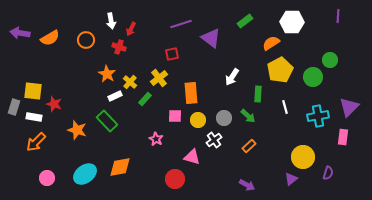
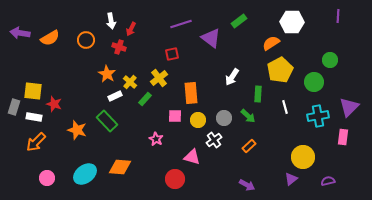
green rectangle at (245, 21): moved 6 px left
green circle at (313, 77): moved 1 px right, 5 px down
orange diamond at (120, 167): rotated 15 degrees clockwise
purple semicircle at (328, 173): moved 8 px down; rotated 120 degrees counterclockwise
